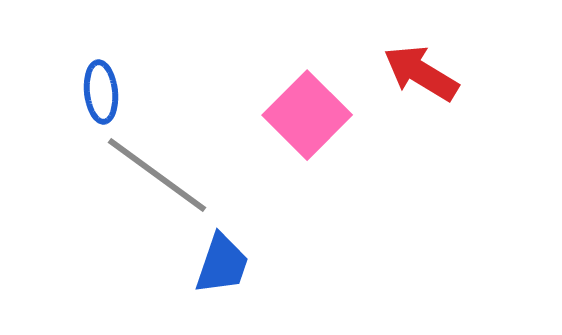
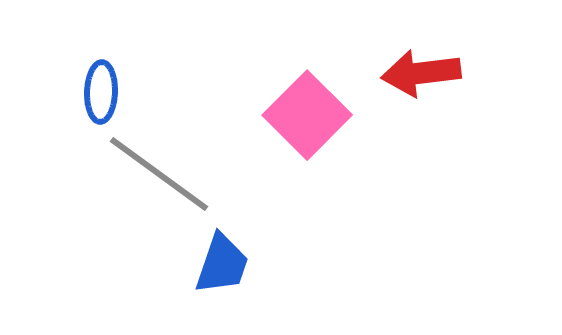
red arrow: rotated 38 degrees counterclockwise
blue ellipse: rotated 8 degrees clockwise
gray line: moved 2 px right, 1 px up
